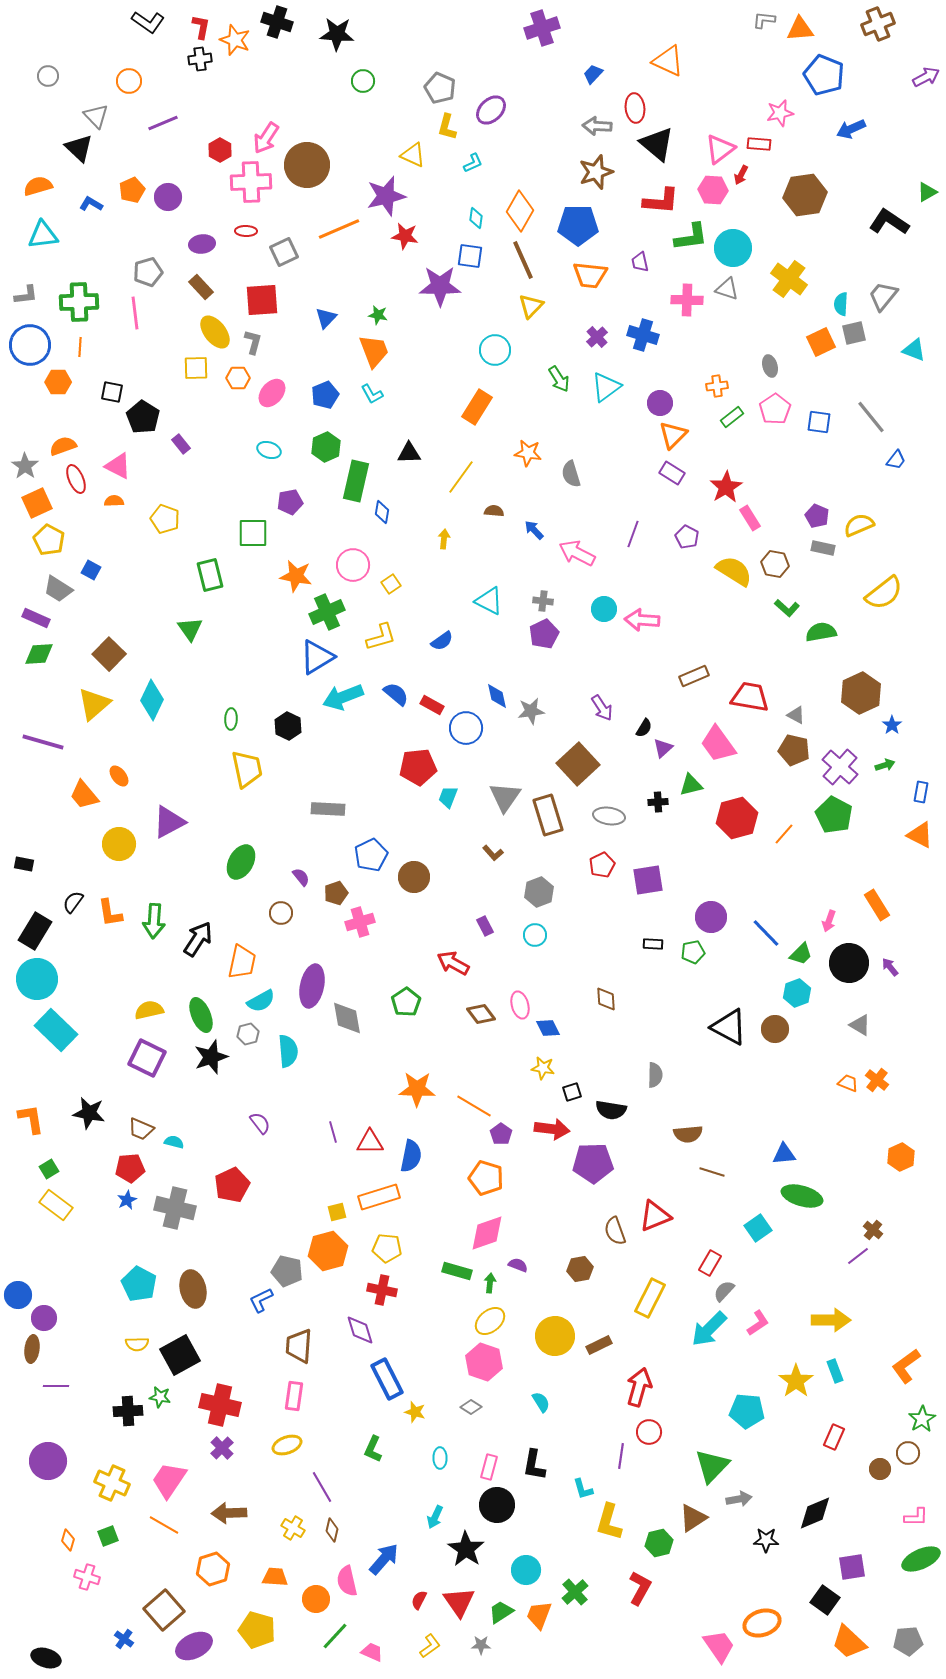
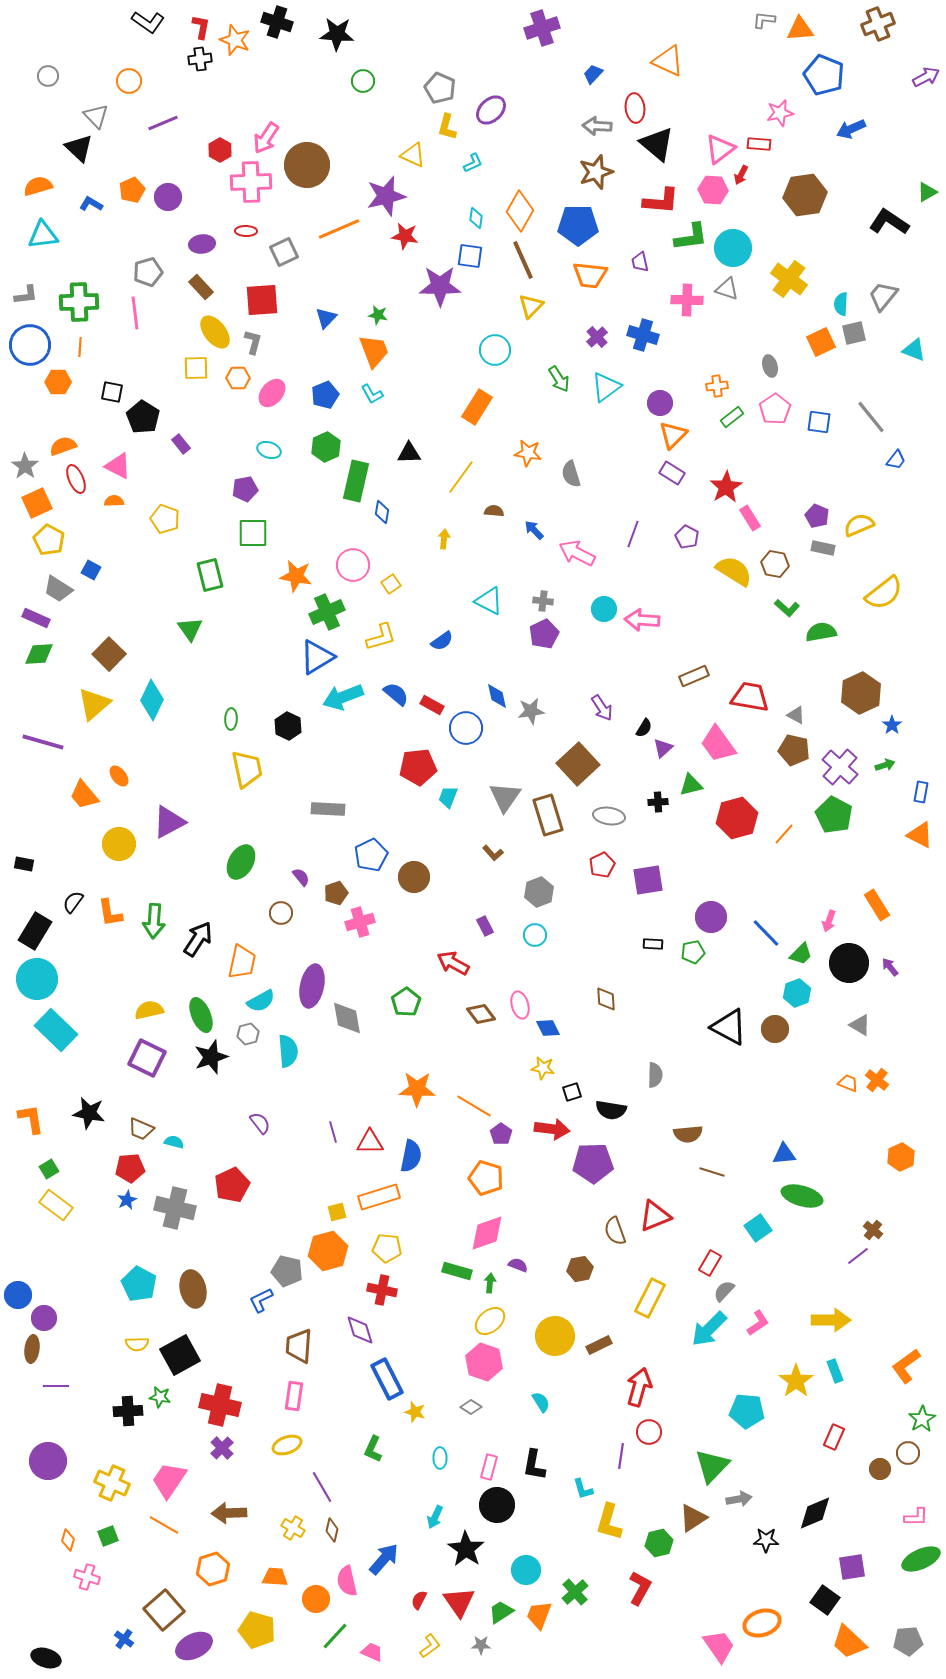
purple pentagon at (290, 502): moved 45 px left, 13 px up
